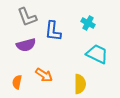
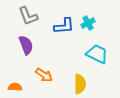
gray L-shape: moved 1 px right, 1 px up
cyan cross: rotated 32 degrees clockwise
blue L-shape: moved 11 px right, 5 px up; rotated 100 degrees counterclockwise
purple semicircle: rotated 96 degrees counterclockwise
orange semicircle: moved 2 px left, 5 px down; rotated 80 degrees clockwise
